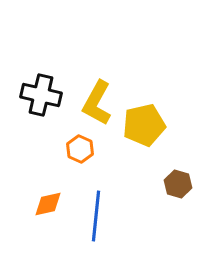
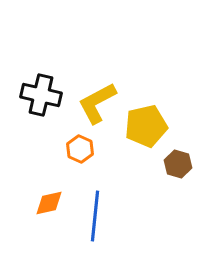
yellow L-shape: rotated 33 degrees clockwise
yellow pentagon: moved 2 px right, 1 px down
brown hexagon: moved 20 px up
orange diamond: moved 1 px right, 1 px up
blue line: moved 1 px left
